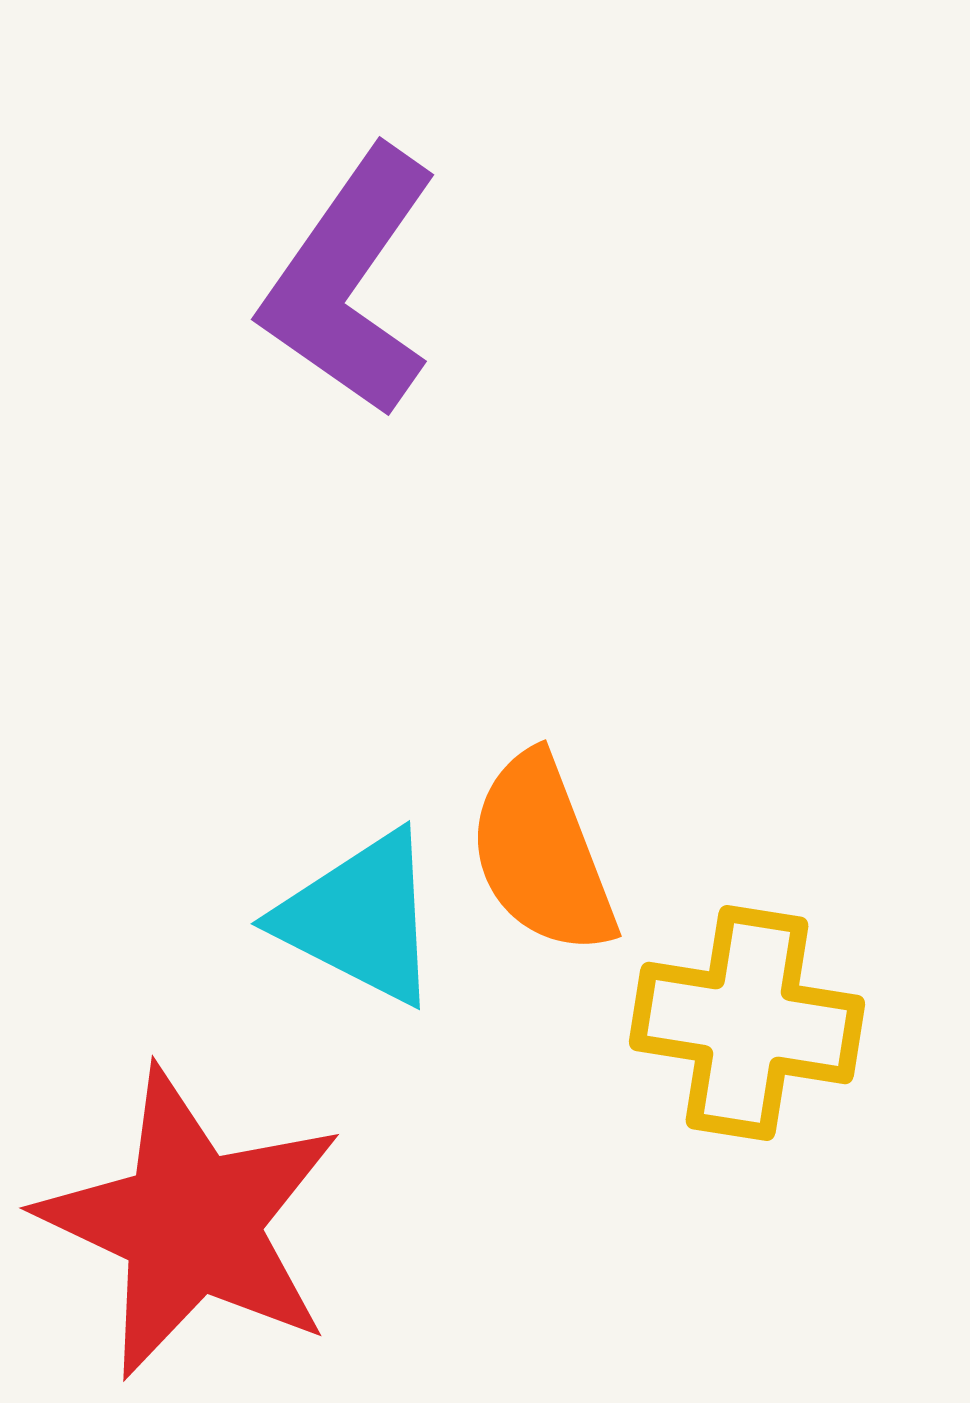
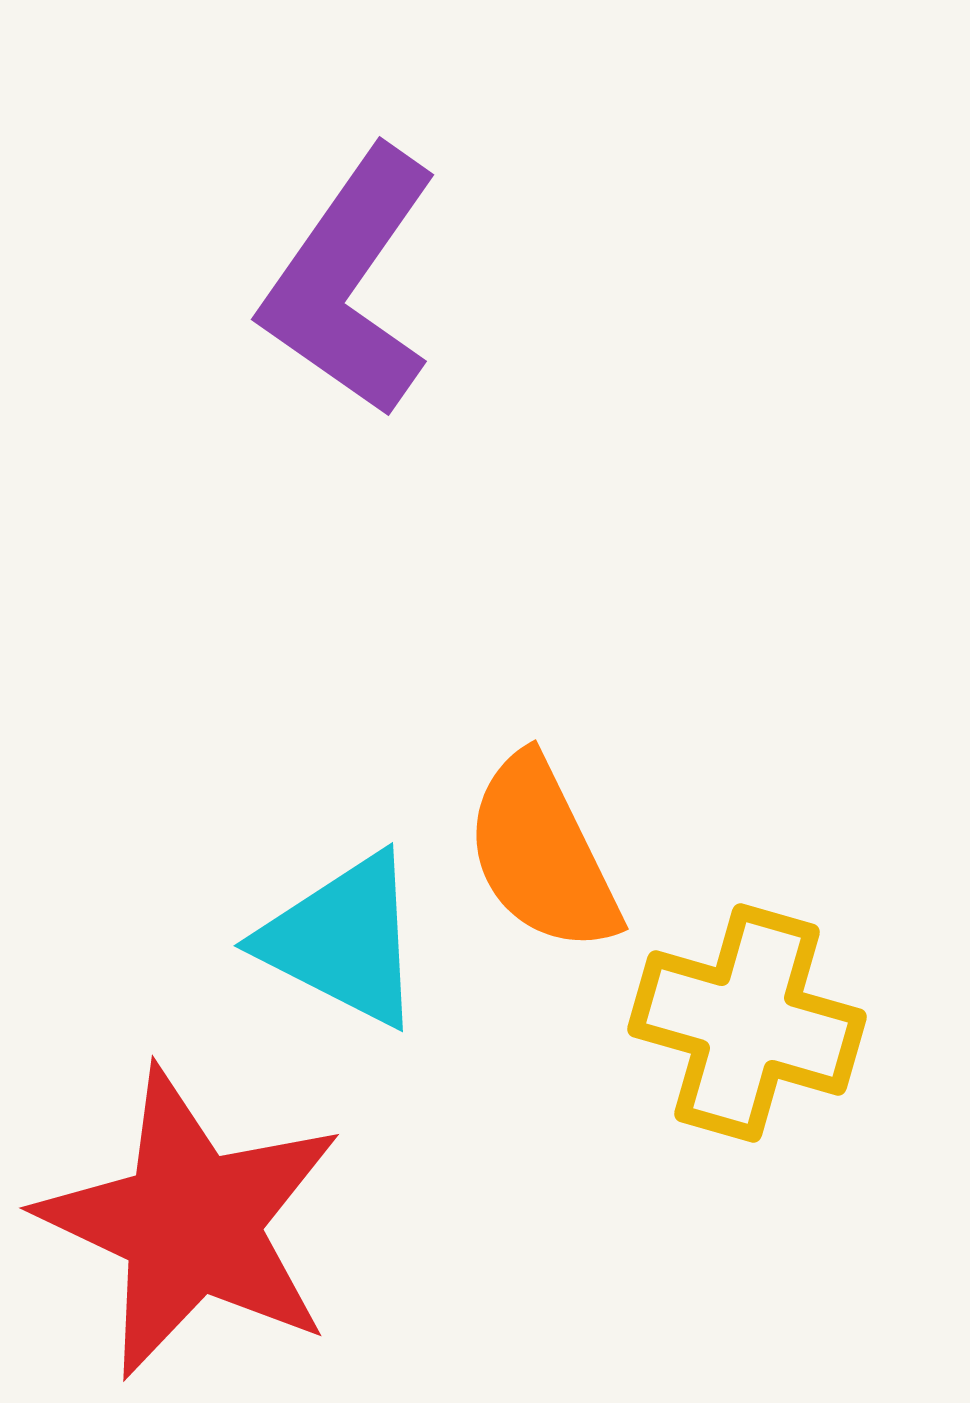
orange semicircle: rotated 5 degrees counterclockwise
cyan triangle: moved 17 px left, 22 px down
yellow cross: rotated 7 degrees clockwise
